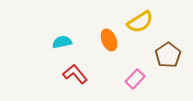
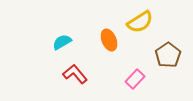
cyan semicircle: rotated 18 degrees counterclockwise
